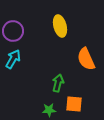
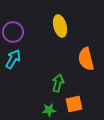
purple circle: moved 1 px down
orange semicircle: rotated 10 degrees clockwise
orange square: rotated 18 degrees counterclockwise
